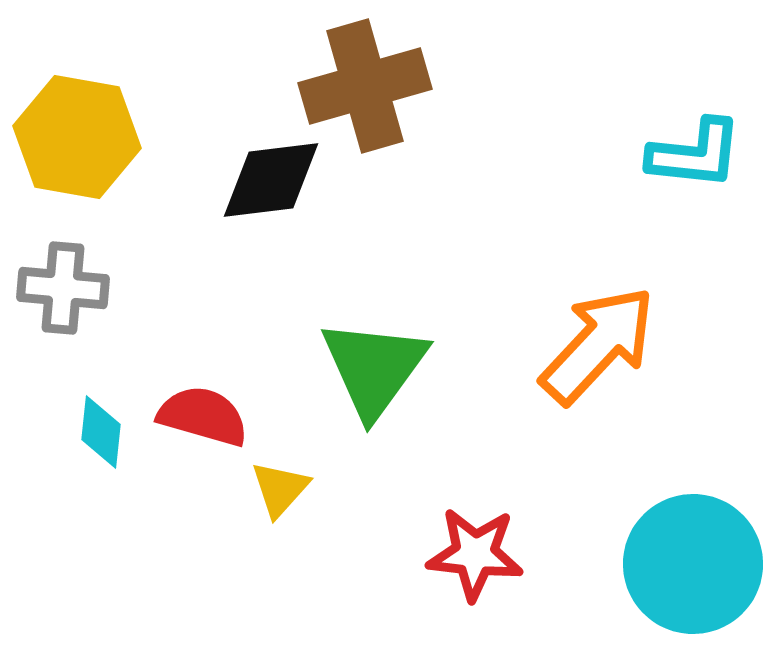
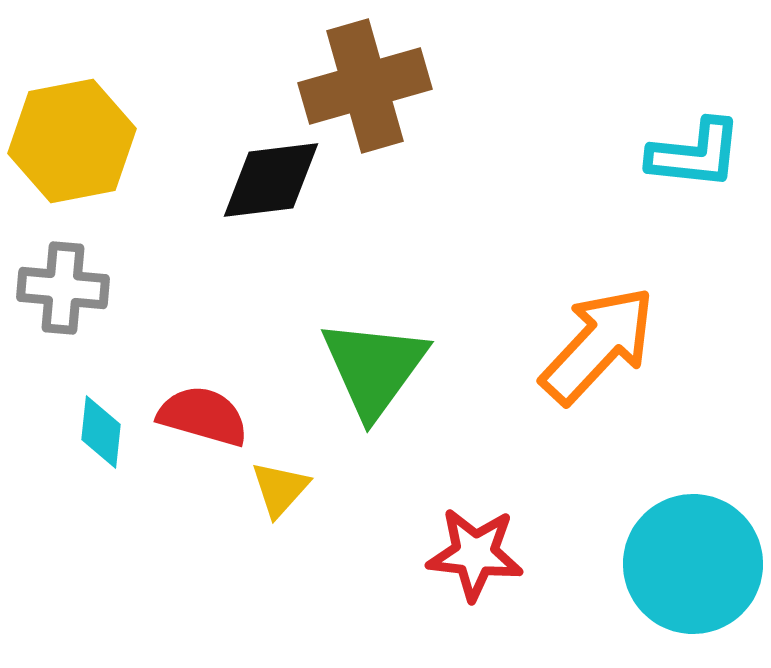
yellow hexagon: moved 5 px left, 4 px down; rotated 21 degrees counterclockwise
